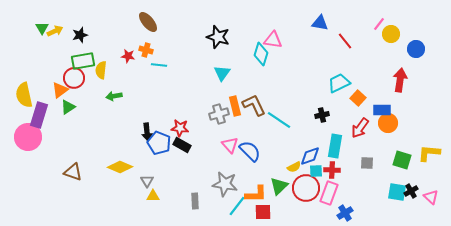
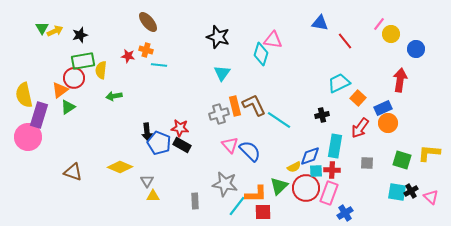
blue rectangle at (382, 110): moved 1 px right, 2 px up; rotated 24 degrees counterclockwise
